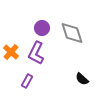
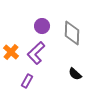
purple circle: moved 2 px up
gray diamond: rotated 20 degrees clockwise
purple L-shape: rotated 20 degrees clockwise
black semicircle: moved 7 px left, 5 px up
